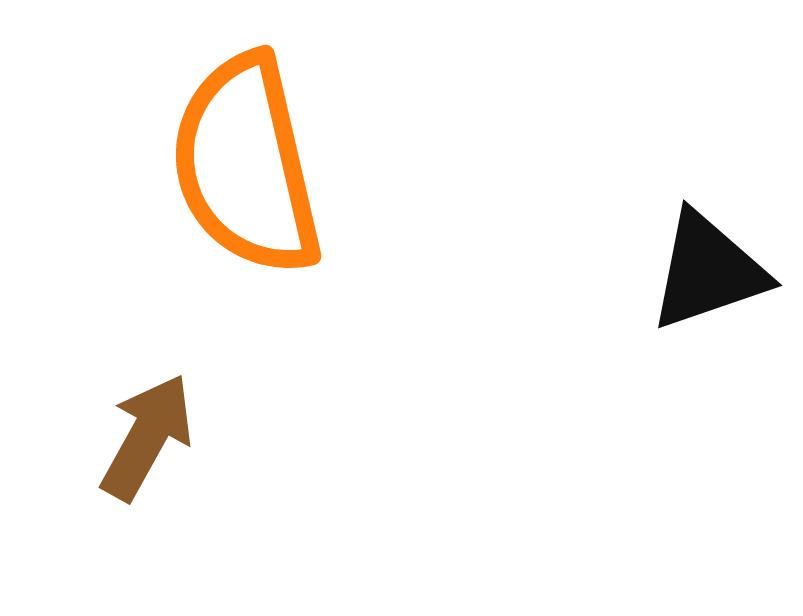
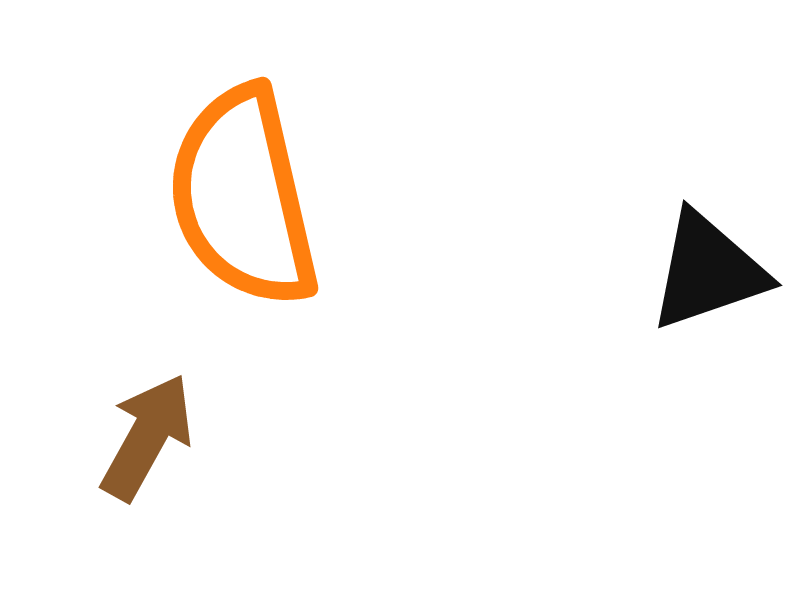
orange semicircle: moved 3 px left, 32 px down
